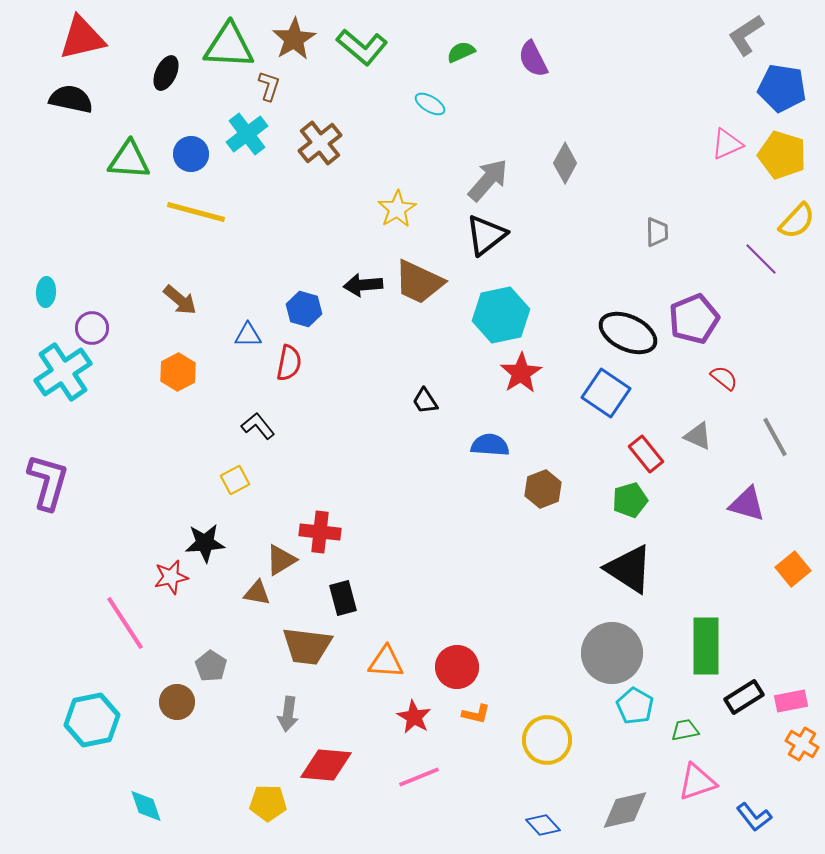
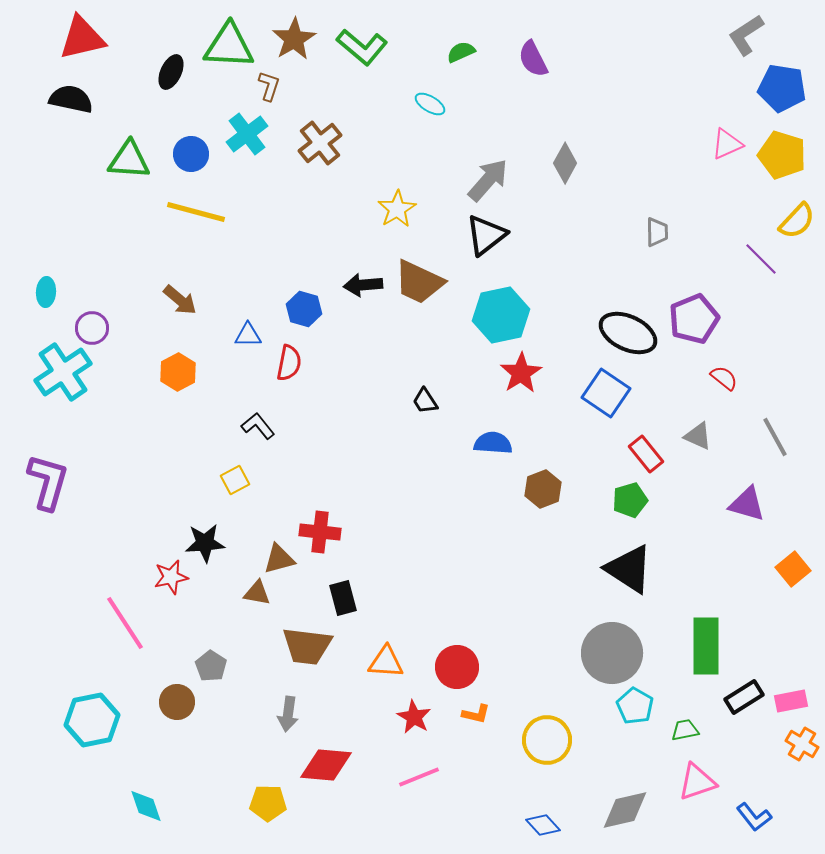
black ellipse at (166, 73): moved 5 px right, 1 px up
blue semicircle at (490, 445): moved 3 px right, 2 px up
brown triangle at (281, 560): moved 2 px left, 1 px up; rotated 16 degrees clockwise
